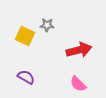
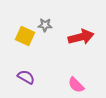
gray star: moved 2 px left
red arrow: moved 2 px right, 13 px up
pink semicircle: moved 2 px left, 1 px down
